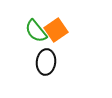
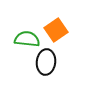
green semicircle: moved 9 px left, 8 px down; rotated 135 degrees clockwise
